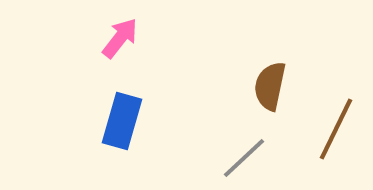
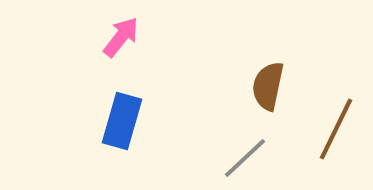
pink arrow: moved 1 px right, 1 px up
brown semicircle: moved 2 px left
gray line: moved 1 px right
